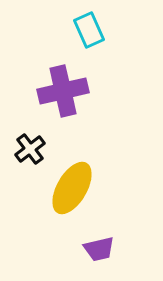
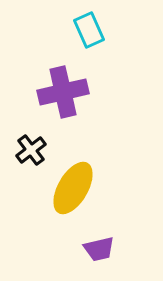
purple cross: moved 1 px down
black cross: moved 1 px right, 1 px down
yellow ellipse: moved 1 px right
